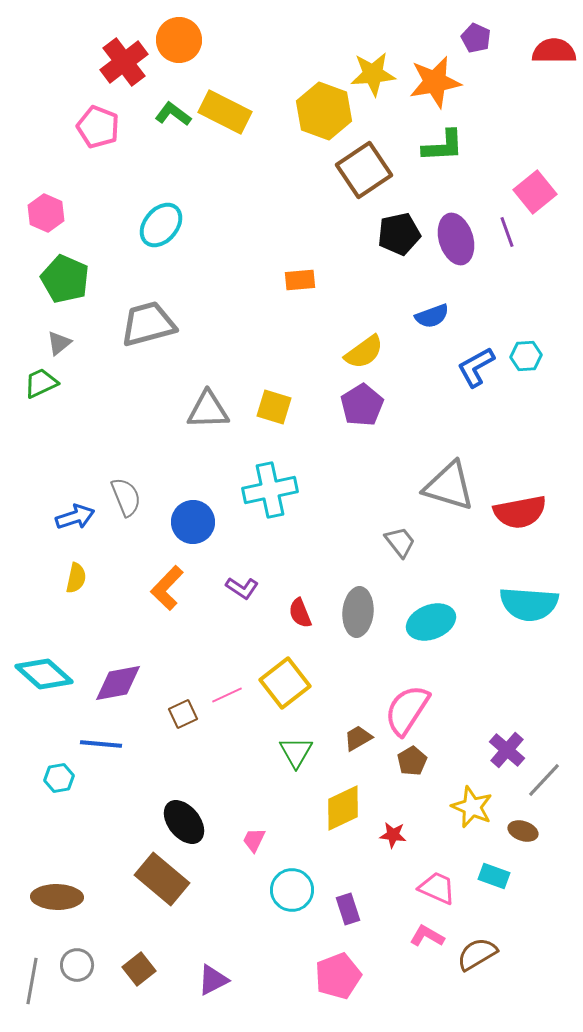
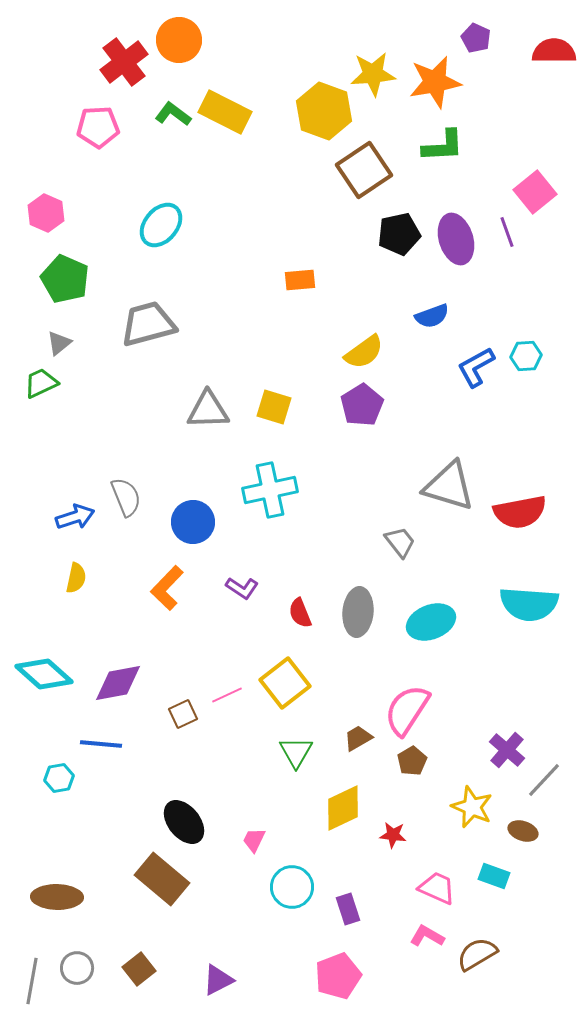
pink pentagon at (98, 127): rotated 24 degrees counterclockwise
cyan circle at (292, 890): moved 3 px up
gray circle at (77, 965): moved 3 px down
purple triangle at (213, 980): moved 5 px right
